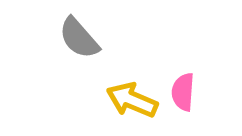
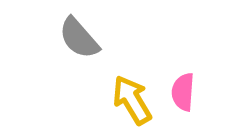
yellow arrow: rotated 36 degrees clockwise
